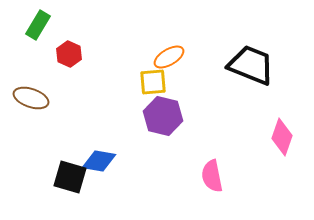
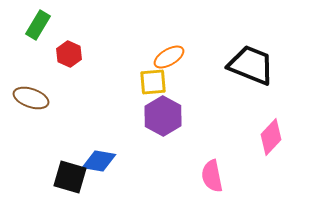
purple hexagon: rotated 15 degrees clockwise
pink diamond: moved 11 px left; rotated 24 degrees clockwise
